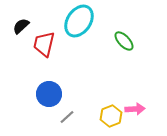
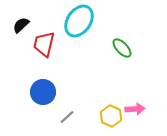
black semicircle: moved 1 px up
green ellipse: moved 2 px left, 7 px down
blue circle: moved 6 px left, 2 px up
yellow hexagon: rotated 15 degrees counterclockwise
